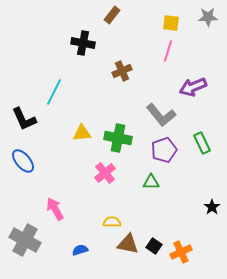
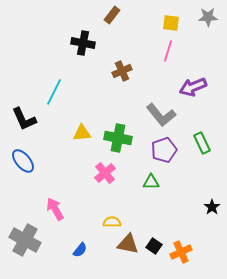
blue semicircle: rotated 147 degrees clockwise
